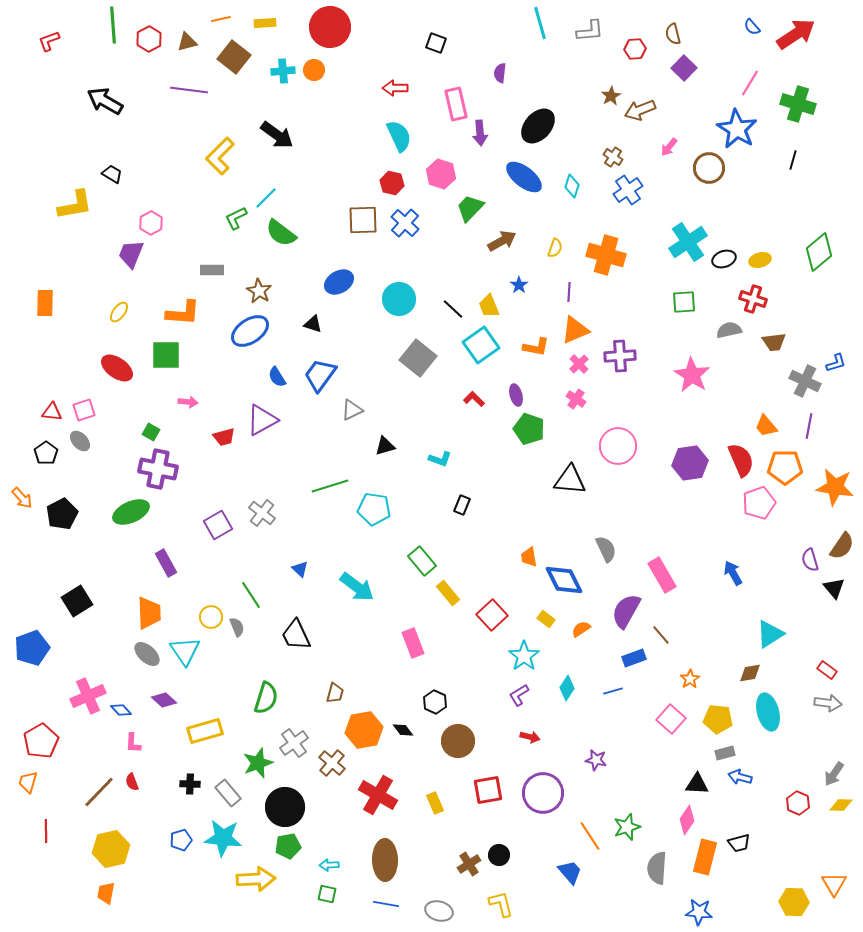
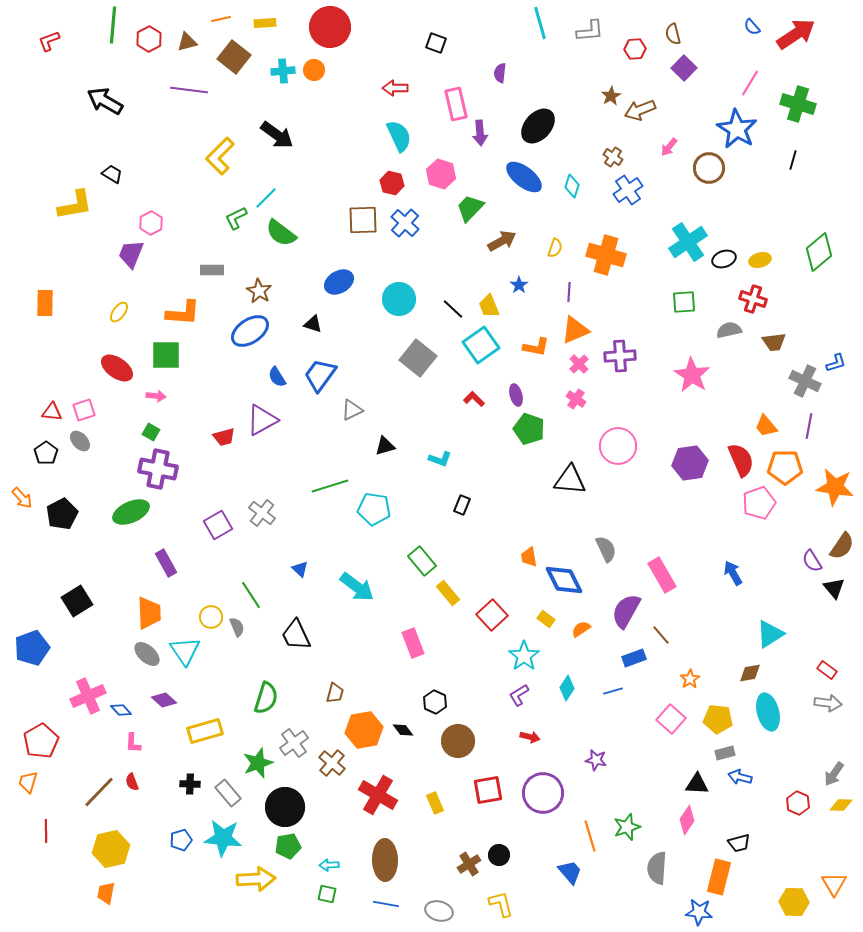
green line at (113, 25): rotated 9 degrees clockwise
pink arrow at (188, 402): moved 32 px left, 6 px up
purple semicircle at (810, 560): moved 2 px right, 1 px down; rotated 15 degrees counterclockwise
orange line at (590, 836): rotated 16 degrees clockwise
orange rectangle at (705, 857): moved 14 px right, 20 px down
